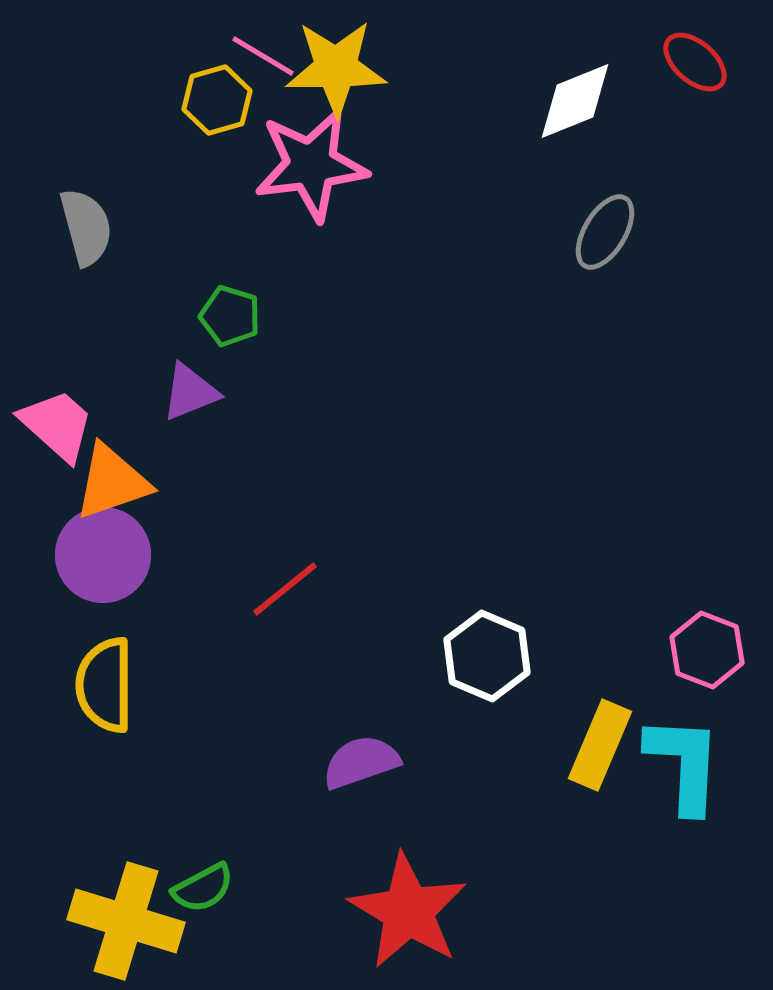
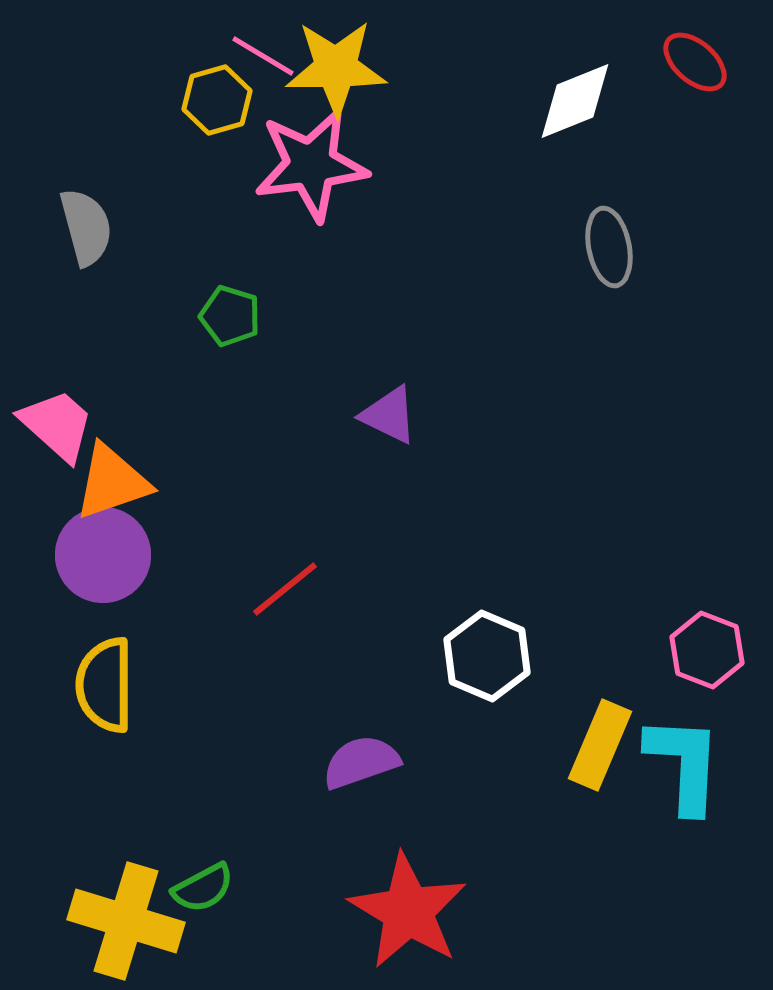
gray ellipse: moved 4 px right, 15 px down; rotated 42 degrees counterclockwise
purple triangle: moved 199 px right, 23 px down; rotated 48 degrees clockwise
